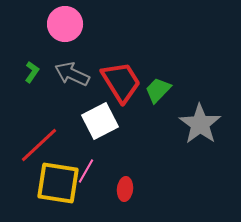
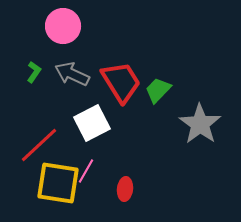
pink circle: moved 2 px left, 2 px down
green L-shape: moved 2 px right
white square: moved 8 px left, 2 px down
